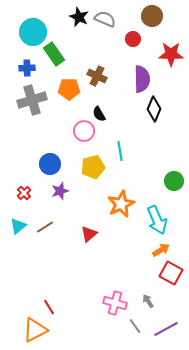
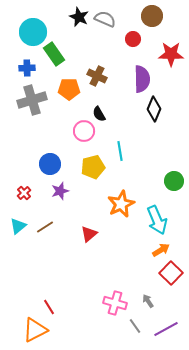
red square: rotated 15 degrees clockwise
